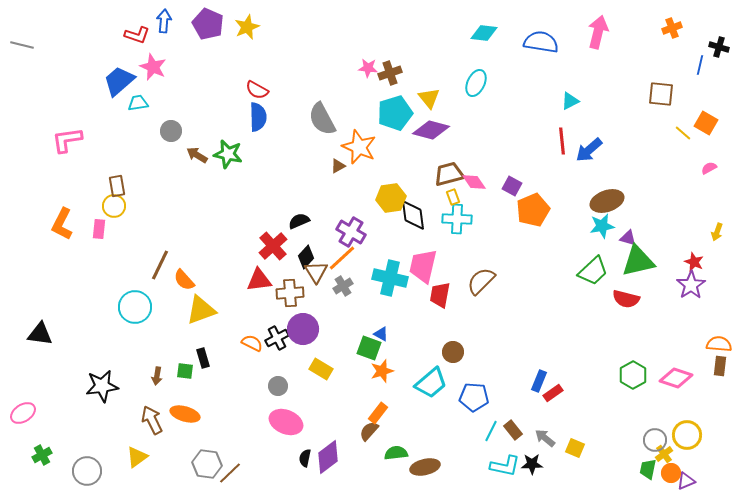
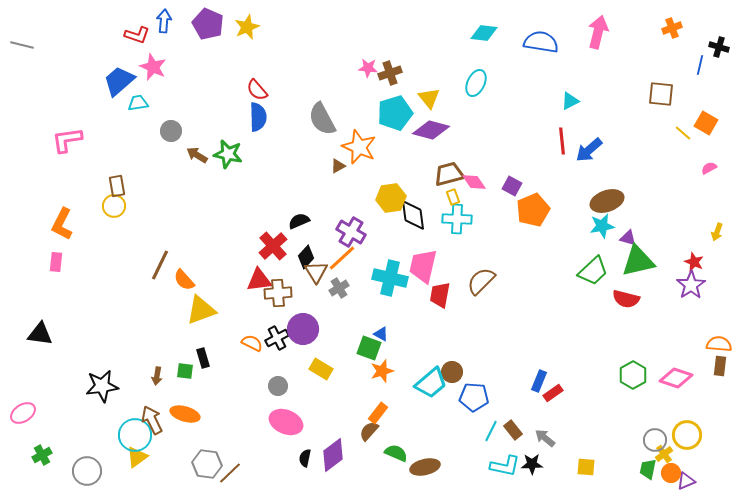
red semicircle at (257, 90): rotated 20 degrees clockwise
pink rectangle at (99, 229): moved 43 px left, 33 px down
gray cross at (343, 286): moved 4 px left, 2 px down
brown cross at (290, 293): moved 12 px left
cyan circle at (135, 307): moved 128 px down
brown circle at (453, 352): moved 1 px left, 20 px down
yellow square at (575, 448): moved 11 px right, 19 px down; rotated 18 degrees counterclockwise
green semicircle at (396, 453): rotated 30 degrees clockwise
purple diamond at (328, 457): moved 5 px right, 2 px up
